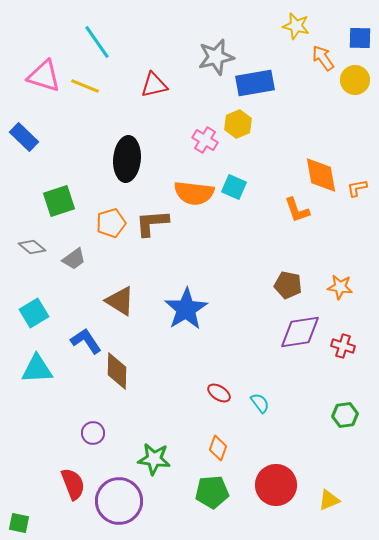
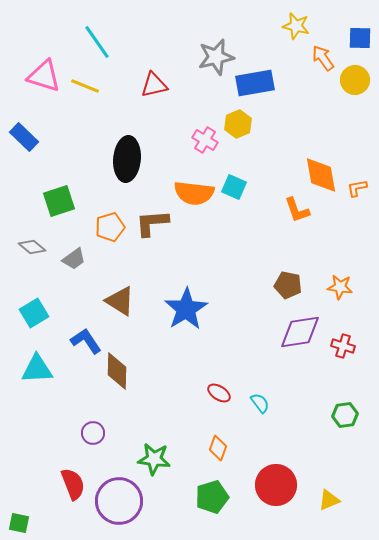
orange pentagon at (111, 223): moved 1 px left, 4 px down
green pentagon at (212, 492): moved 5 px down; rotated 12 degrees counterclockwise
